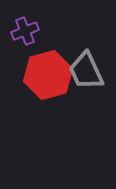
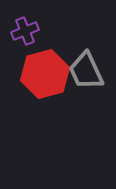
red hexagon: moved 3 px left, 1 px up
